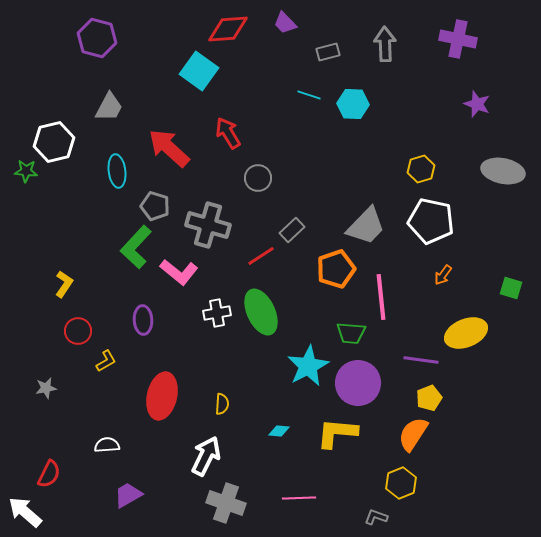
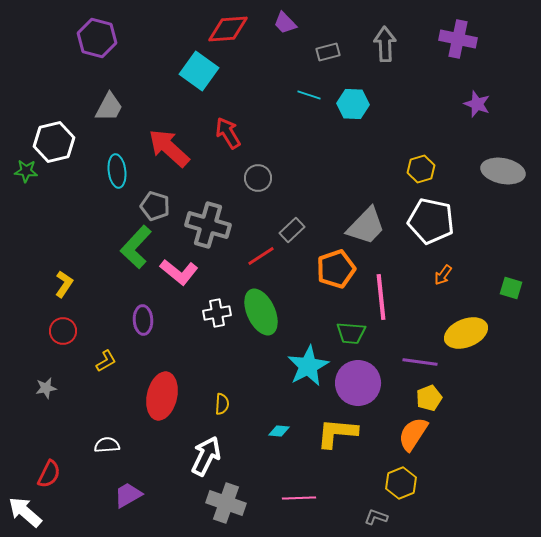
red circle at (78, 331): moved 15 px left
purple line at (421, 360): moved 1 px left, 2 px down
